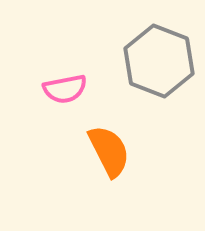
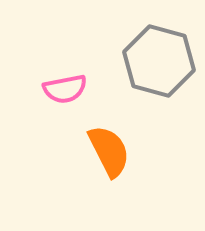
gray hexagon: rotated 6 degrees counterclockwise
